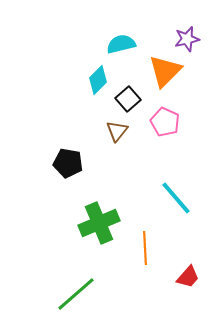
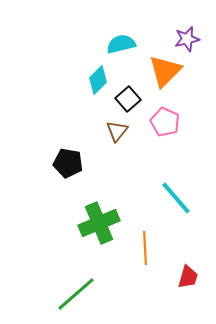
red trapezoid: rotated 25 degrees counterclockwise
